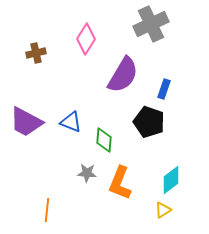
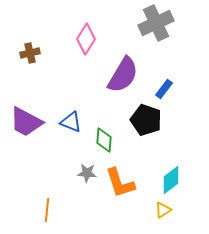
gray cross: moved 5 px right, 1 px up
brown cross: moved 6 px left
blue rectangle: rotated 18 degrees clockwise
black pentagon: moved 3 px left, 2 px up
orange L-shape: rotated 40 degrees counterclockwise
